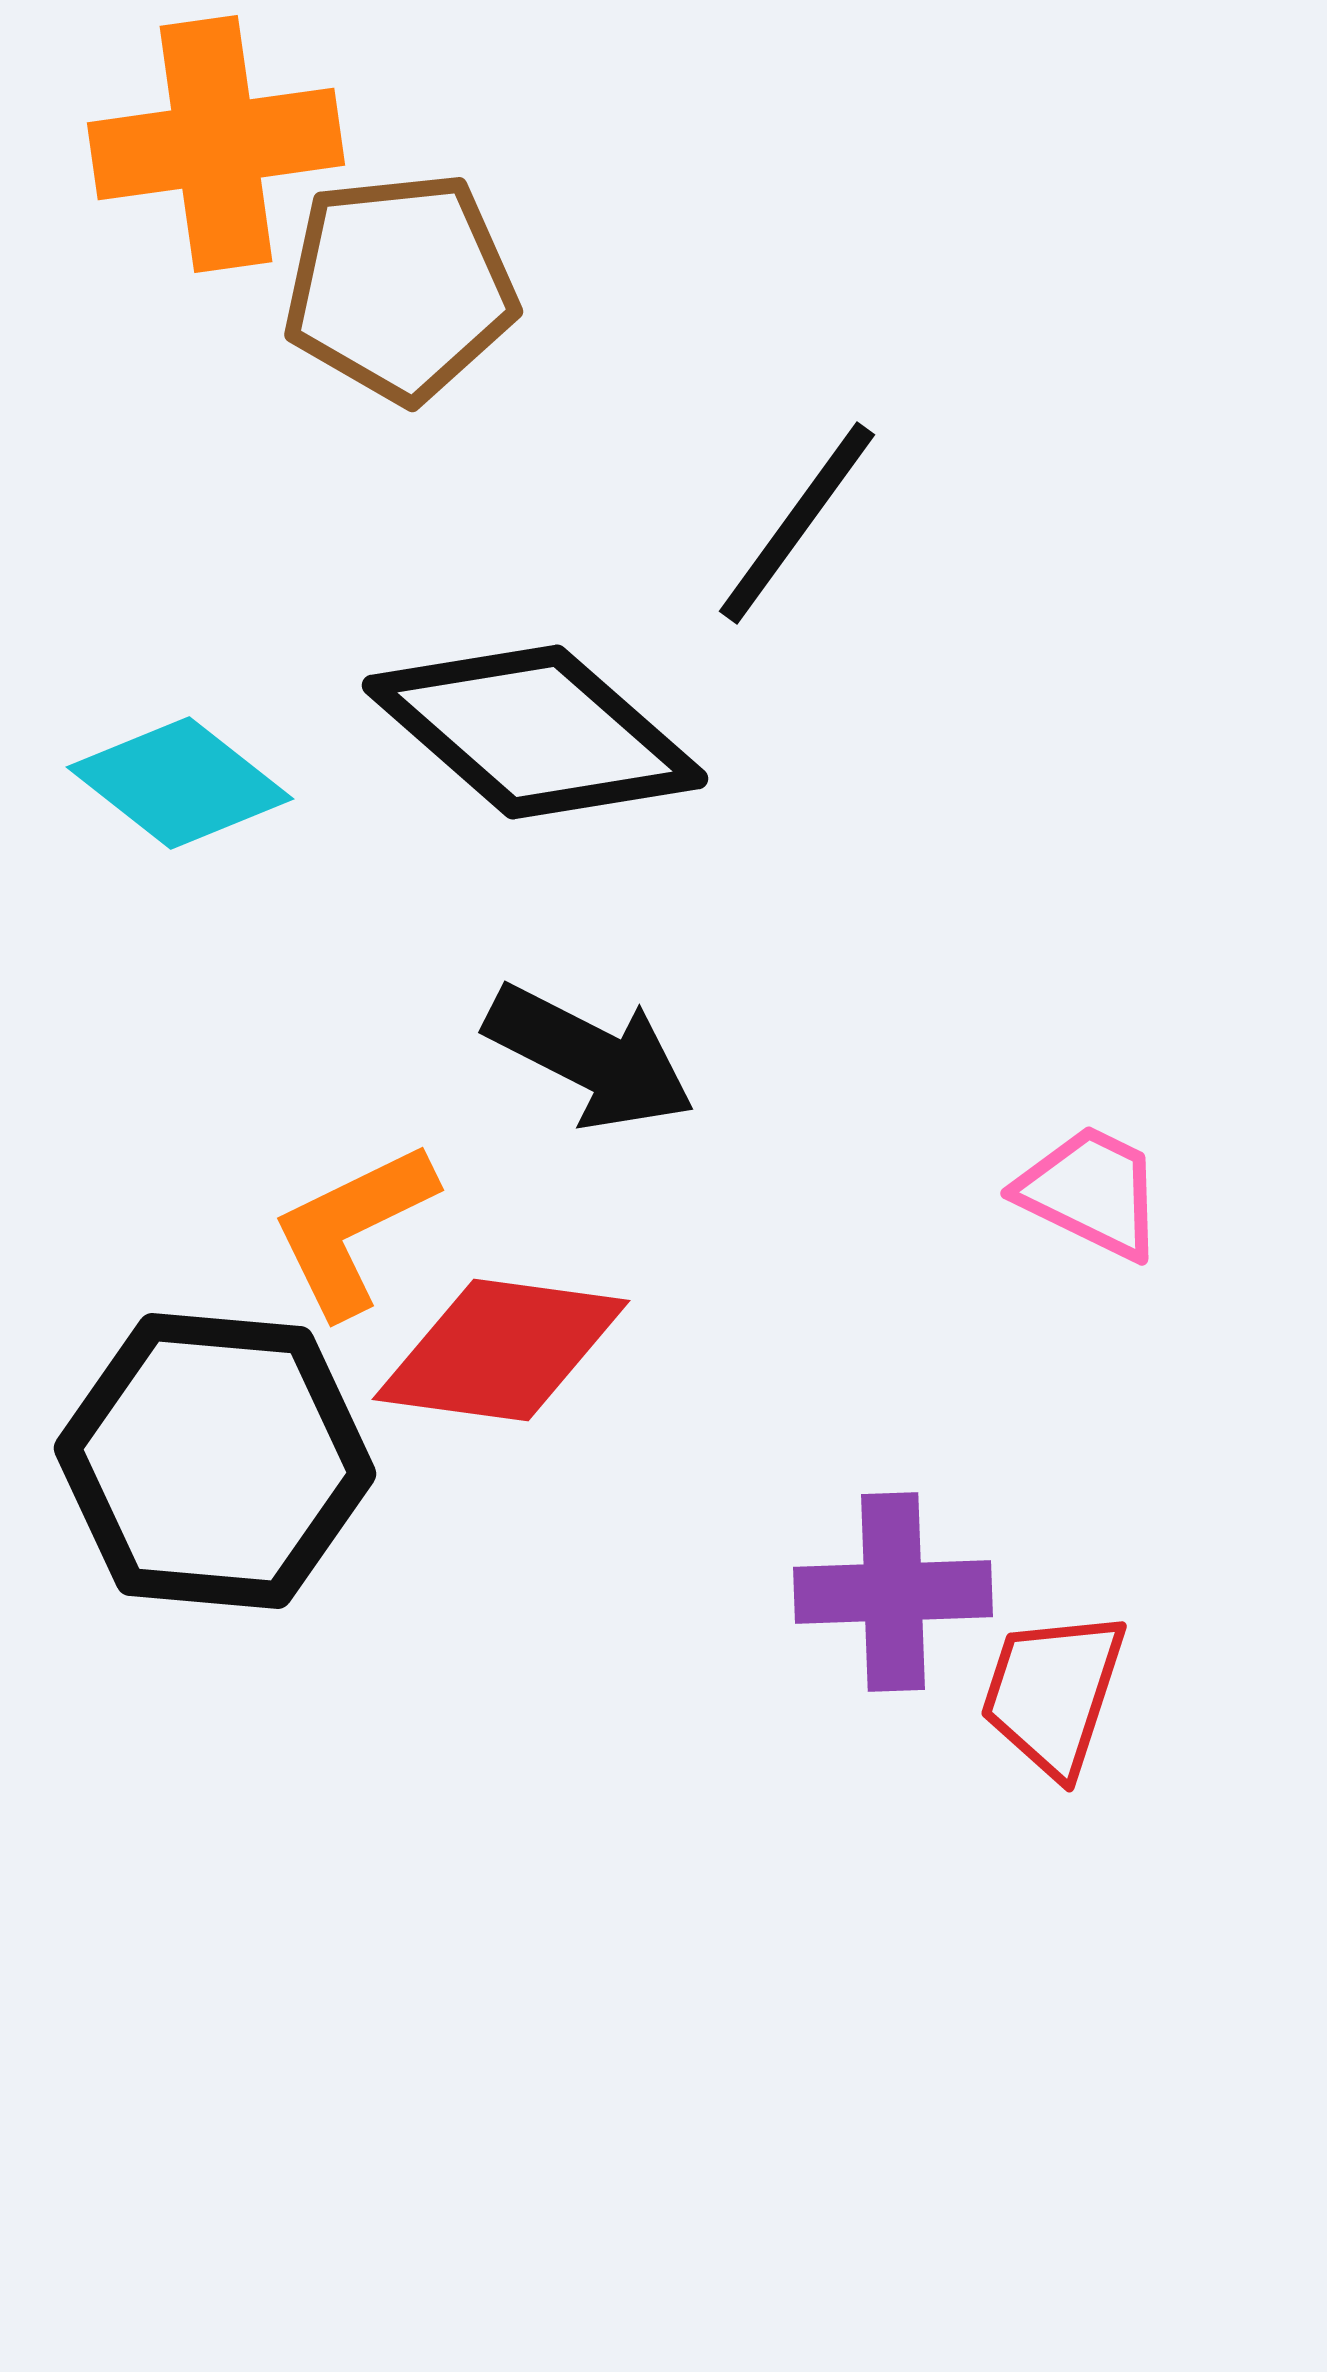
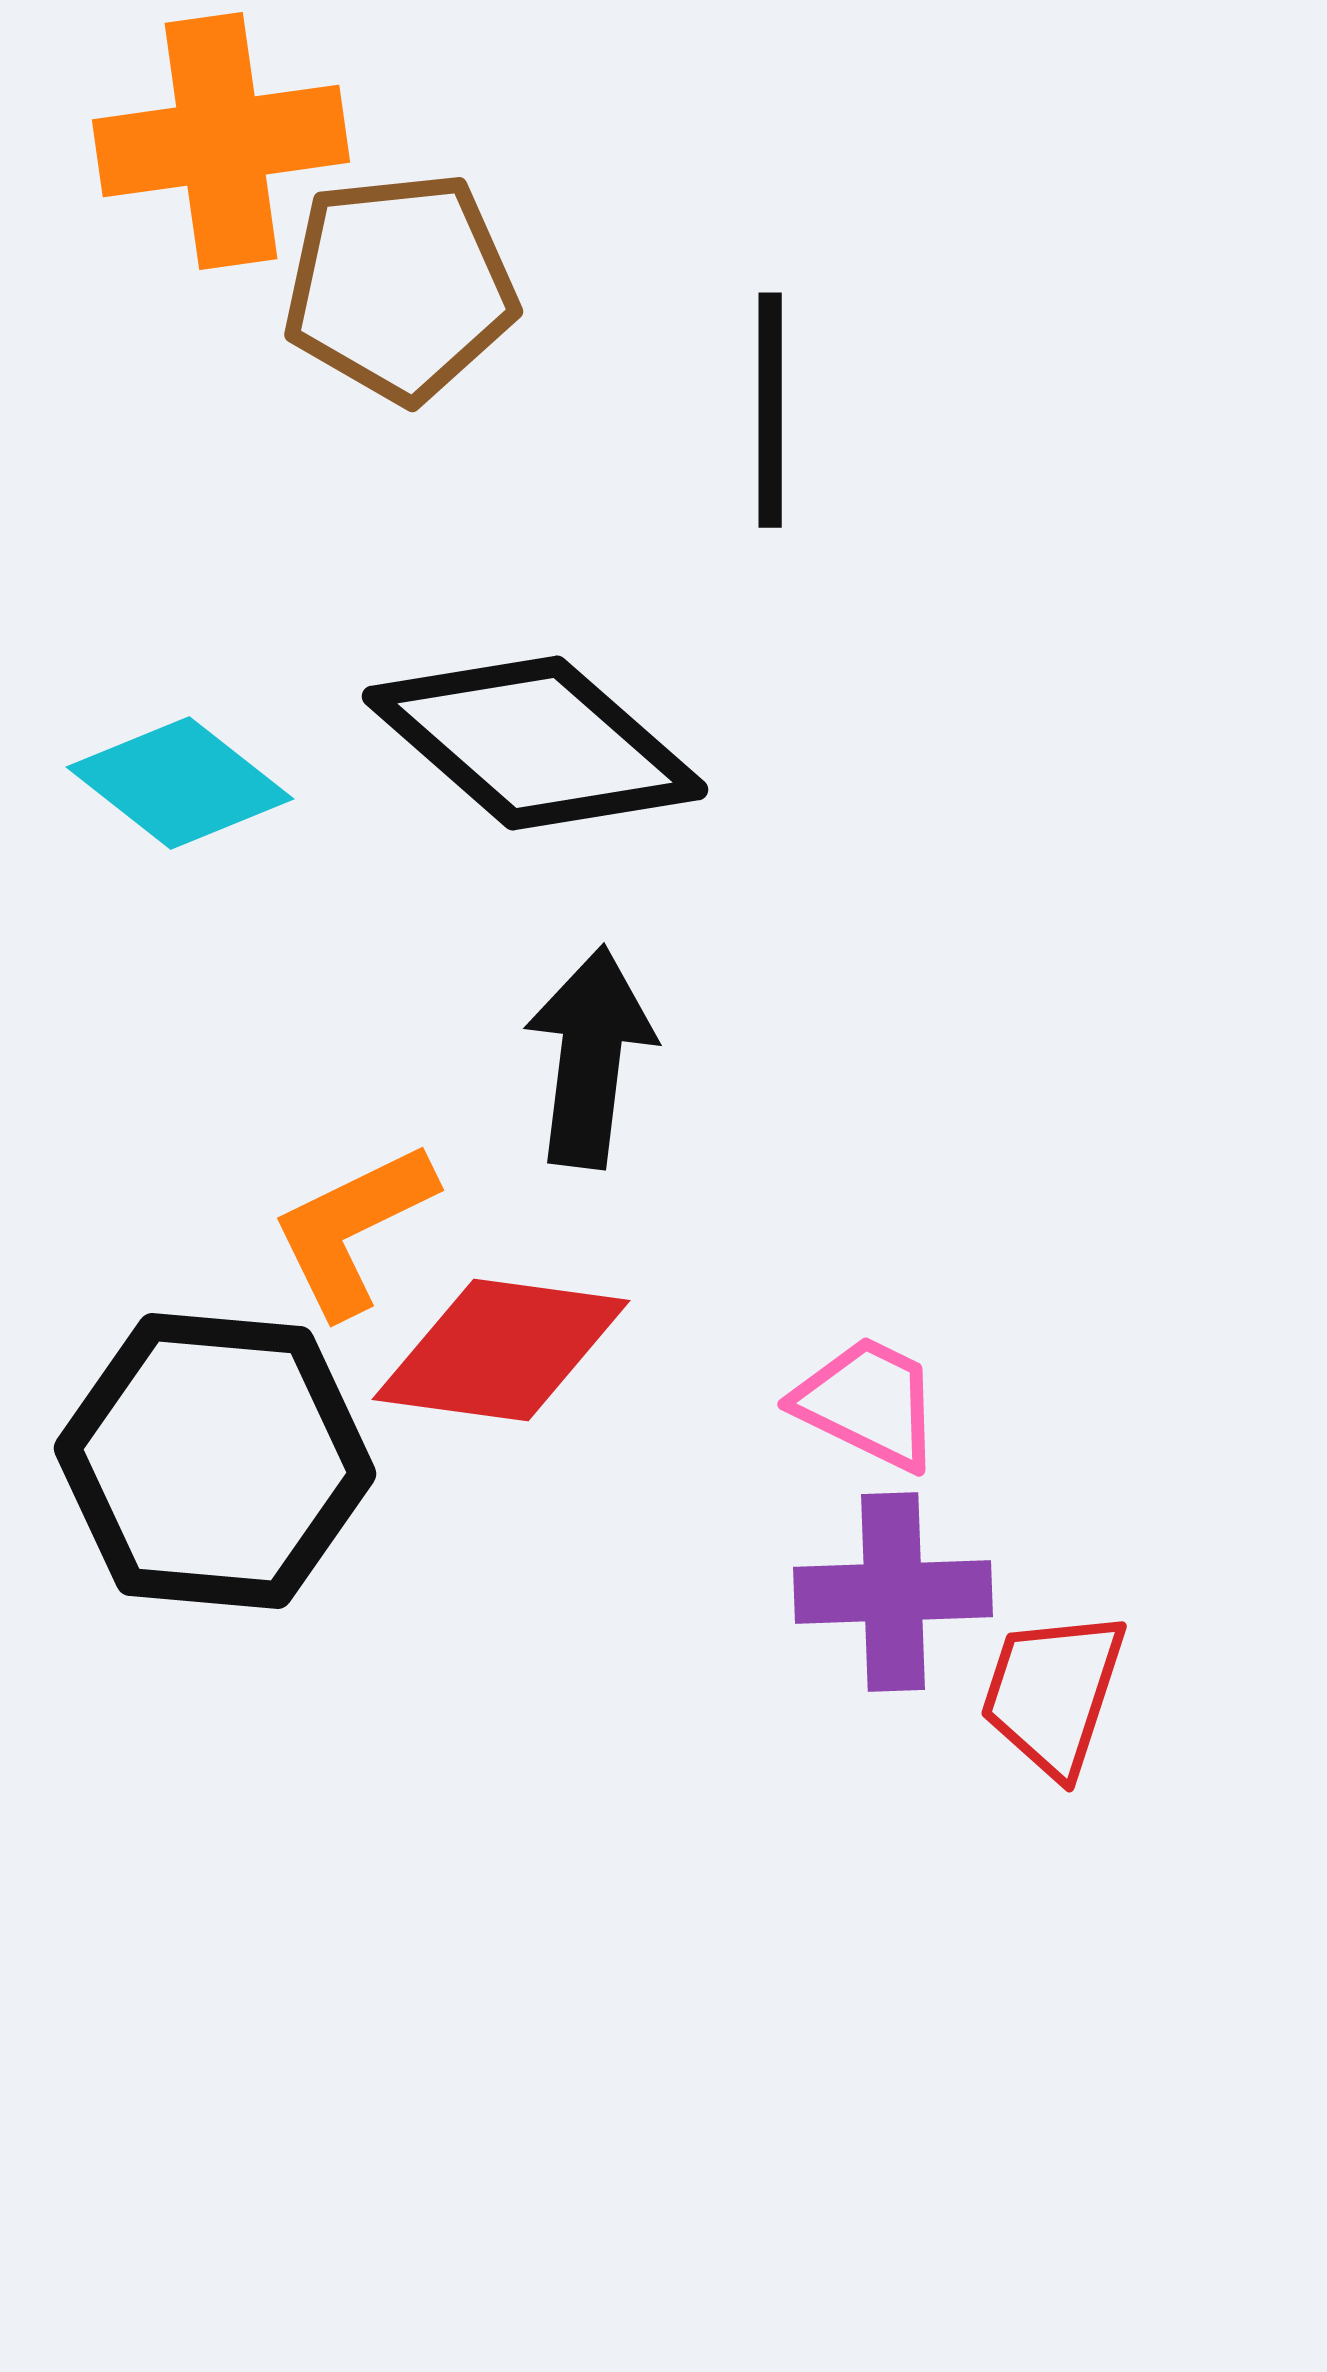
orange cross: moved 5 px right, 3 px up
black line: moved 27 px left, 113 px up; rotated 36 degrees counterclockwise
black diamond: moved 11 px down
black arrow: rotated 110 degrees counterclockwise
pink trapezoid: moved 223 px left, 211 px down
